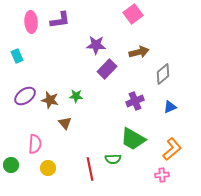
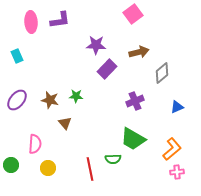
gray diamond: moved 1 px left, 1 px up
purple ellipse: moved 8 px left, 4 px down; rotated 15 degrees counterclockwise
blue triangle: moved 7 px right
pink cross: moved 15 px right, 3 px up
